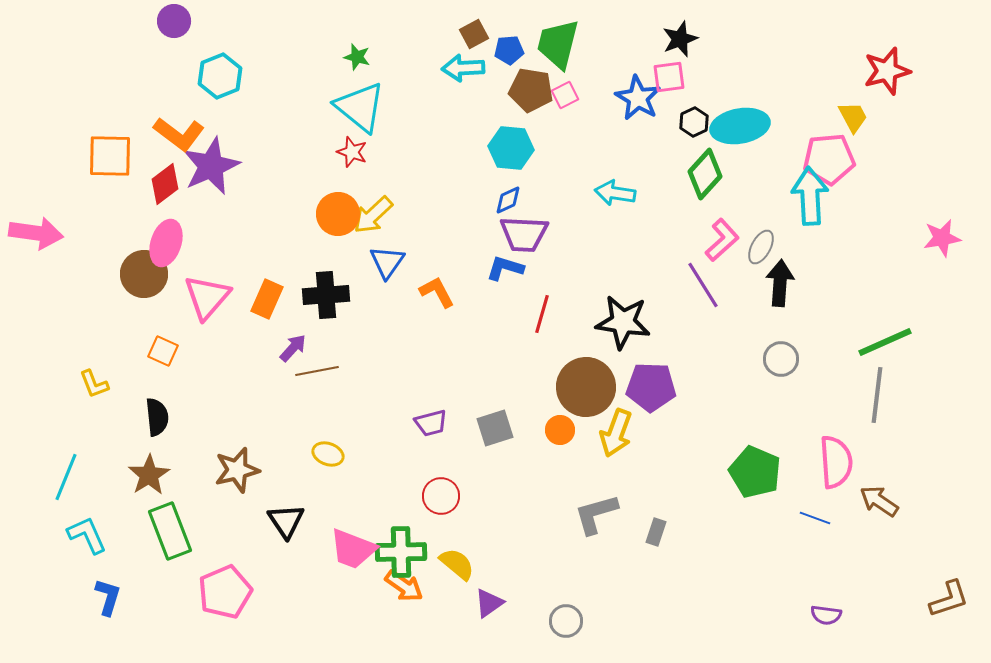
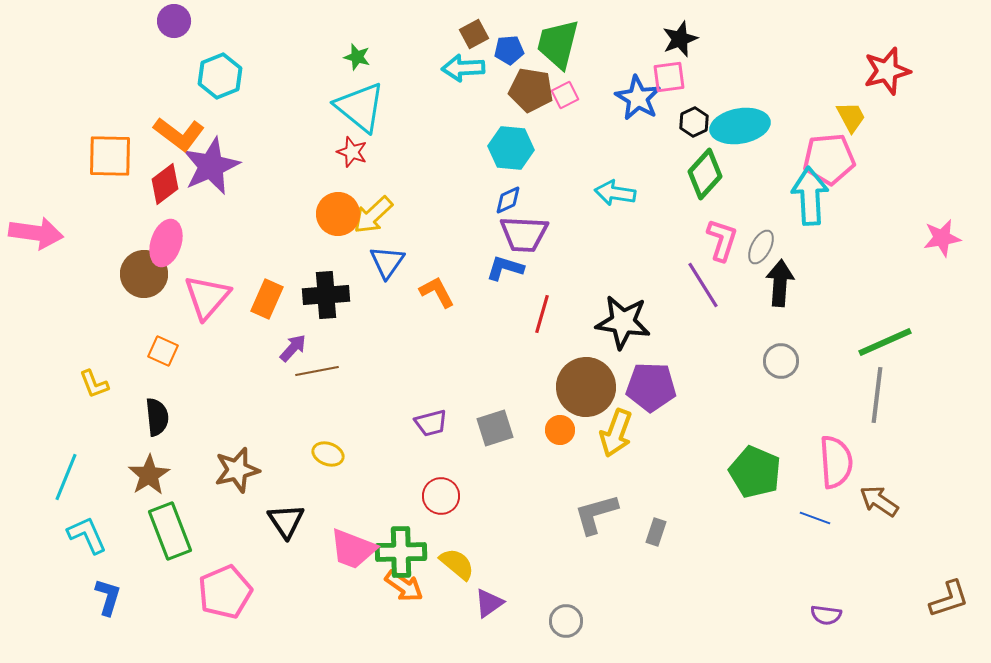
yellow trapezoid at (853, 117): moved 2 px left
pink L-shape at (722, 240): rotated 30 degrees counterclockwise
gray circle at (781, 359): moved 2 px down
